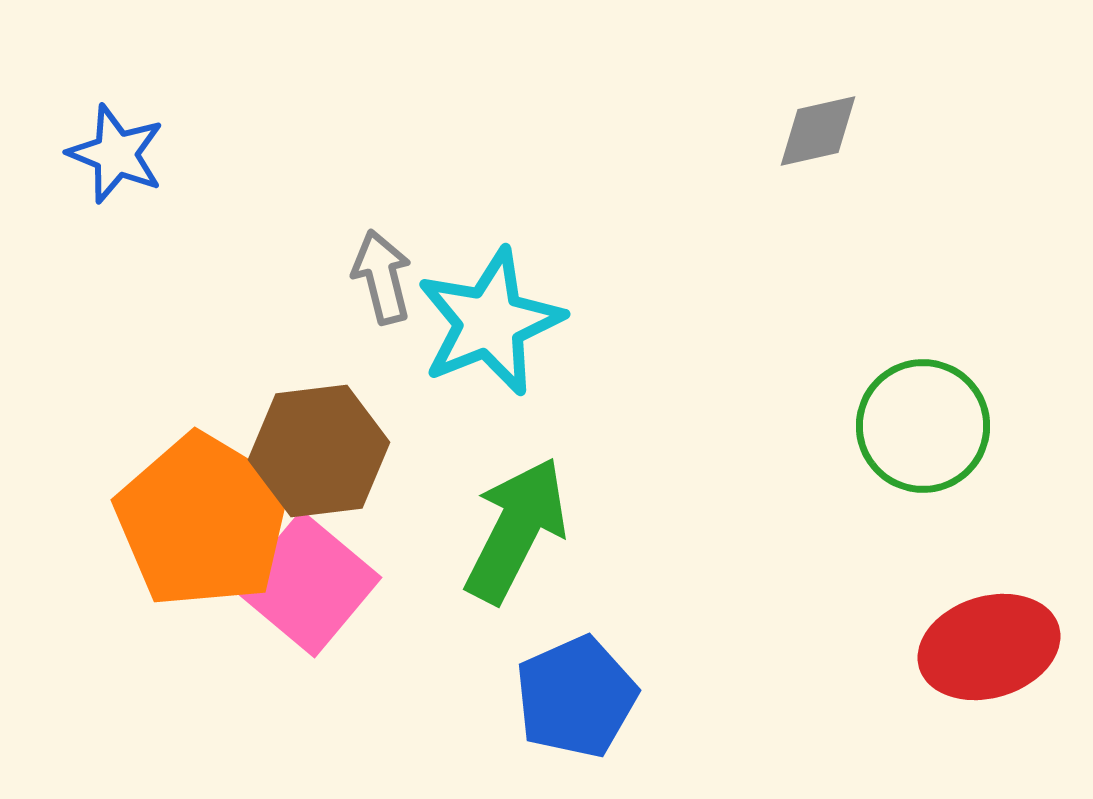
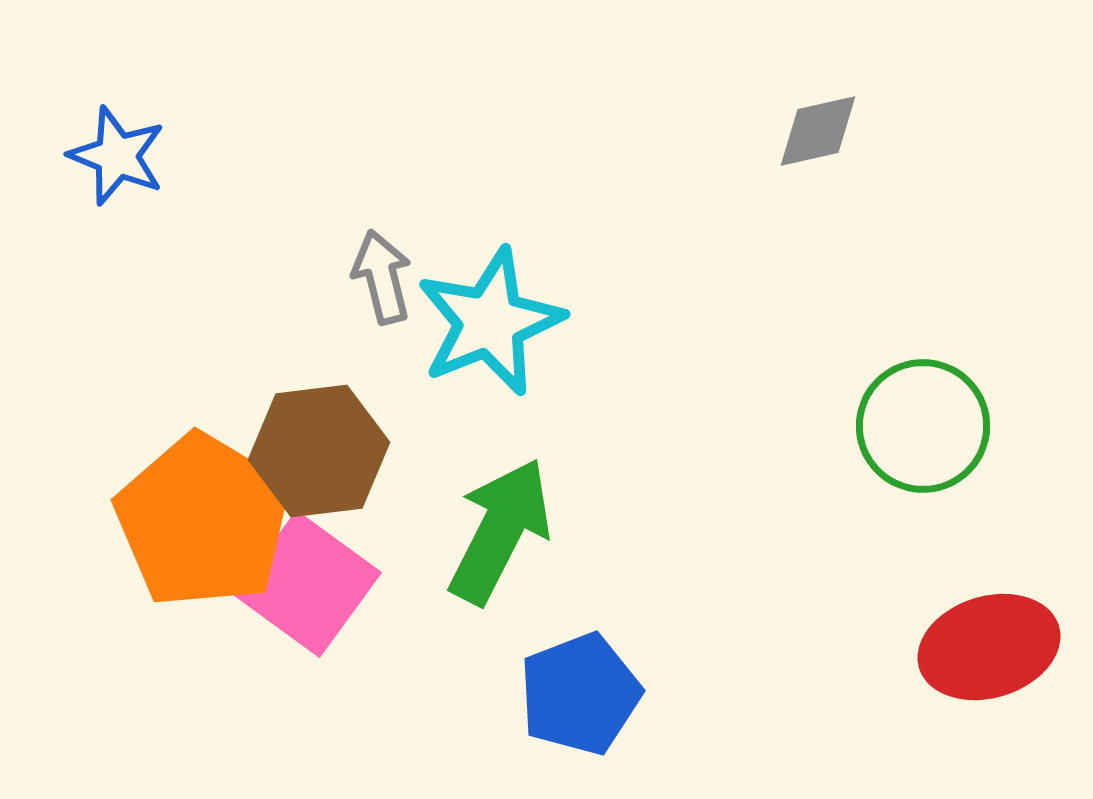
blue star: moved 1 px right, 2 px down
green arrow: moved 16 px left, 1 px down
pink square: rotated 4 degrees counterclockwise
blue pentagon: moved 4 px right, 3 px up; rotated 3 degrees clockwise
